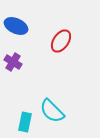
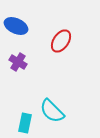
purple cross: moved 5 px right
cyan rectangle: moved 1 px down
